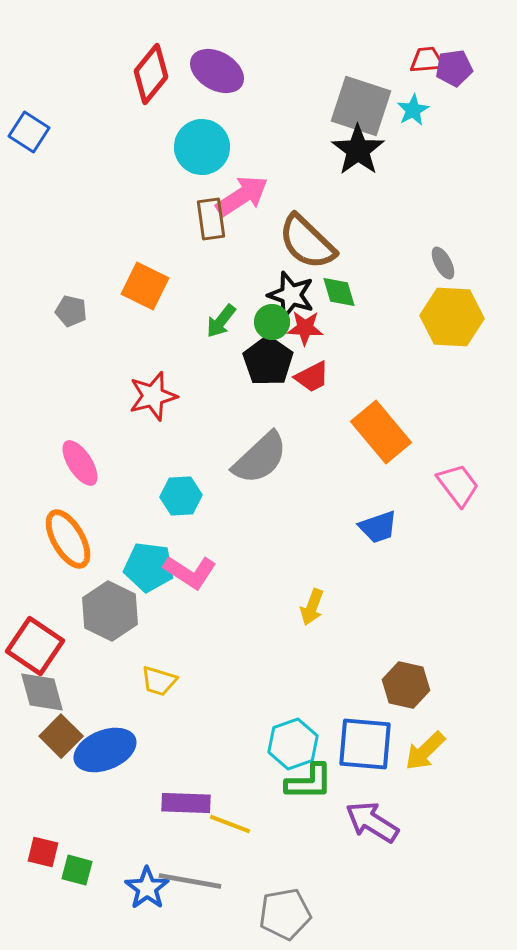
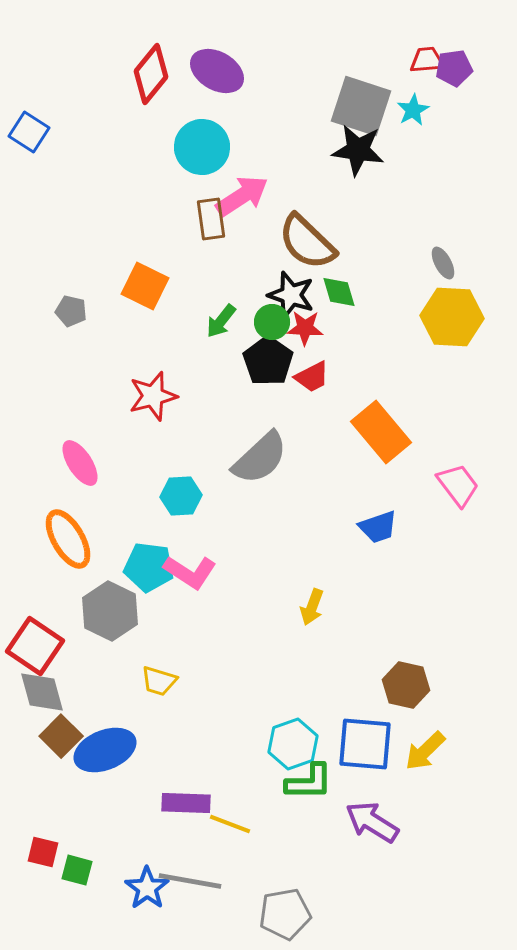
black star at (358, 150): rotated 28 degrees counterclockwise
